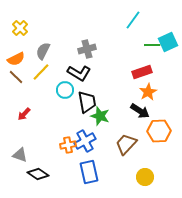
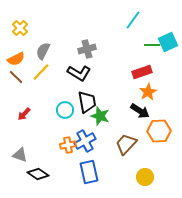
cyan circle: moved 20 px down
